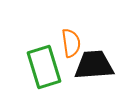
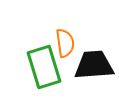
orange semicircle: moved 6 px left
